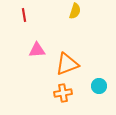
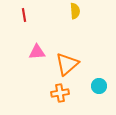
yellow semicircle: rotated 21 degrees counterclockwise
pink triangle: moved 2 px down
orange triangle: rotated 20 degrees counterclockwise
orange cross: moved 3 px left
